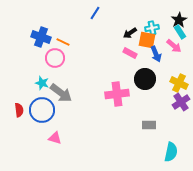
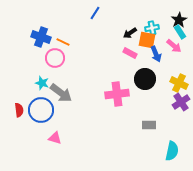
blue circle: moved 1 px left
cyan semicircle: moved 1 px right, 1 px up
